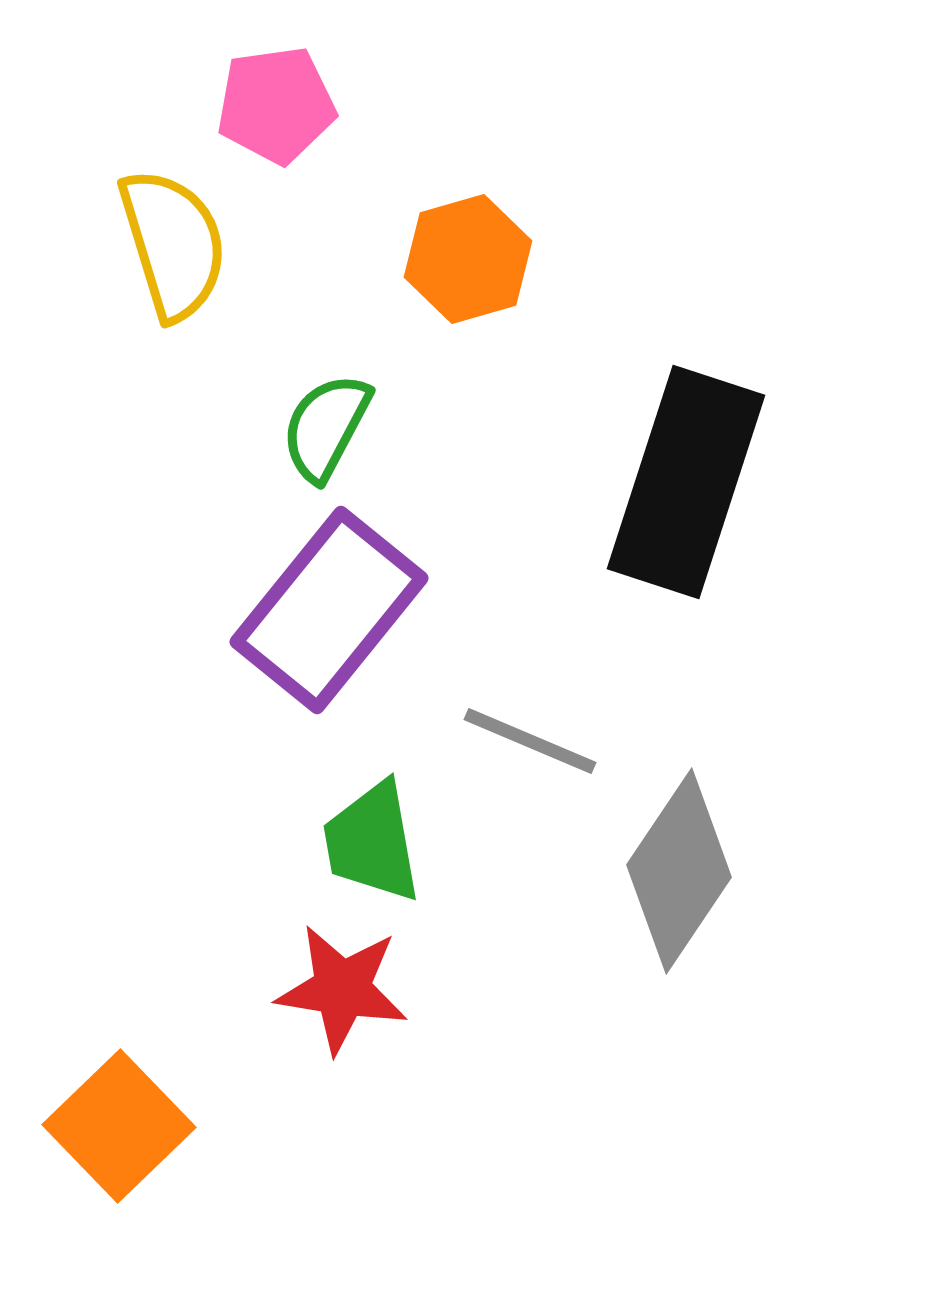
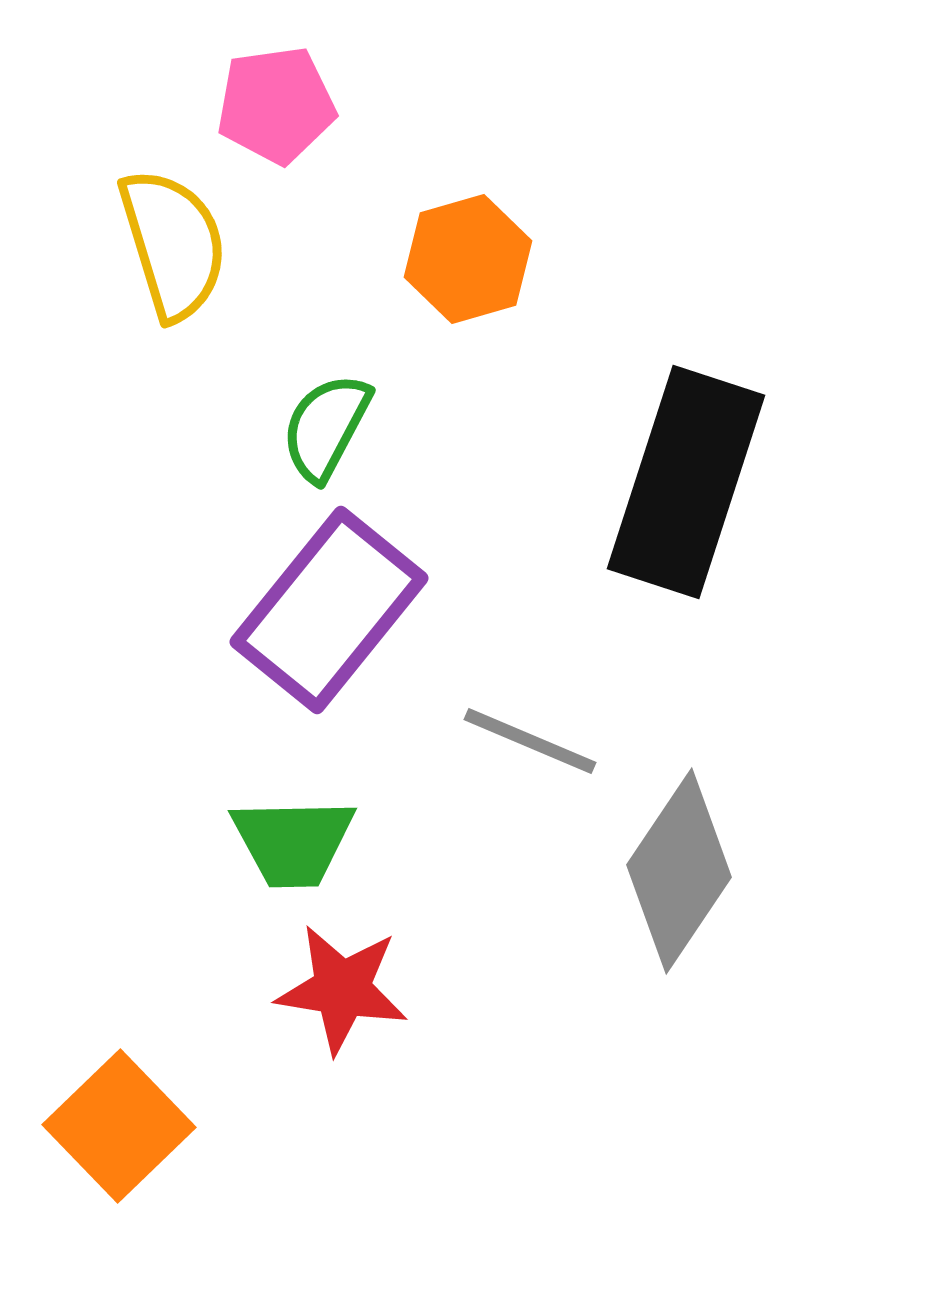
green trapezoid: moved 79 px left; rotated 81 degrees counterclockwise
